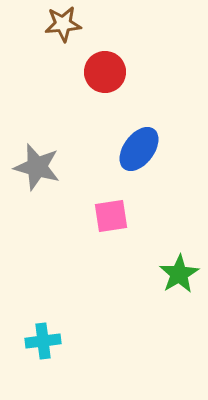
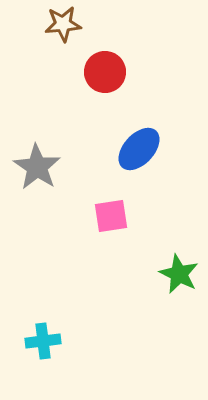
blue ellipse: rotated 6 degrees clockwise
gray star: rotated 18 degrees clockwise
green star: rotated 15 degrees counterclockwise
